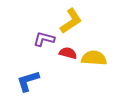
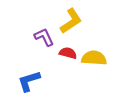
purple L-shape: moved 2 px up; rotated 50 degrees clockwise
blue L-shape: moved 1 px right
